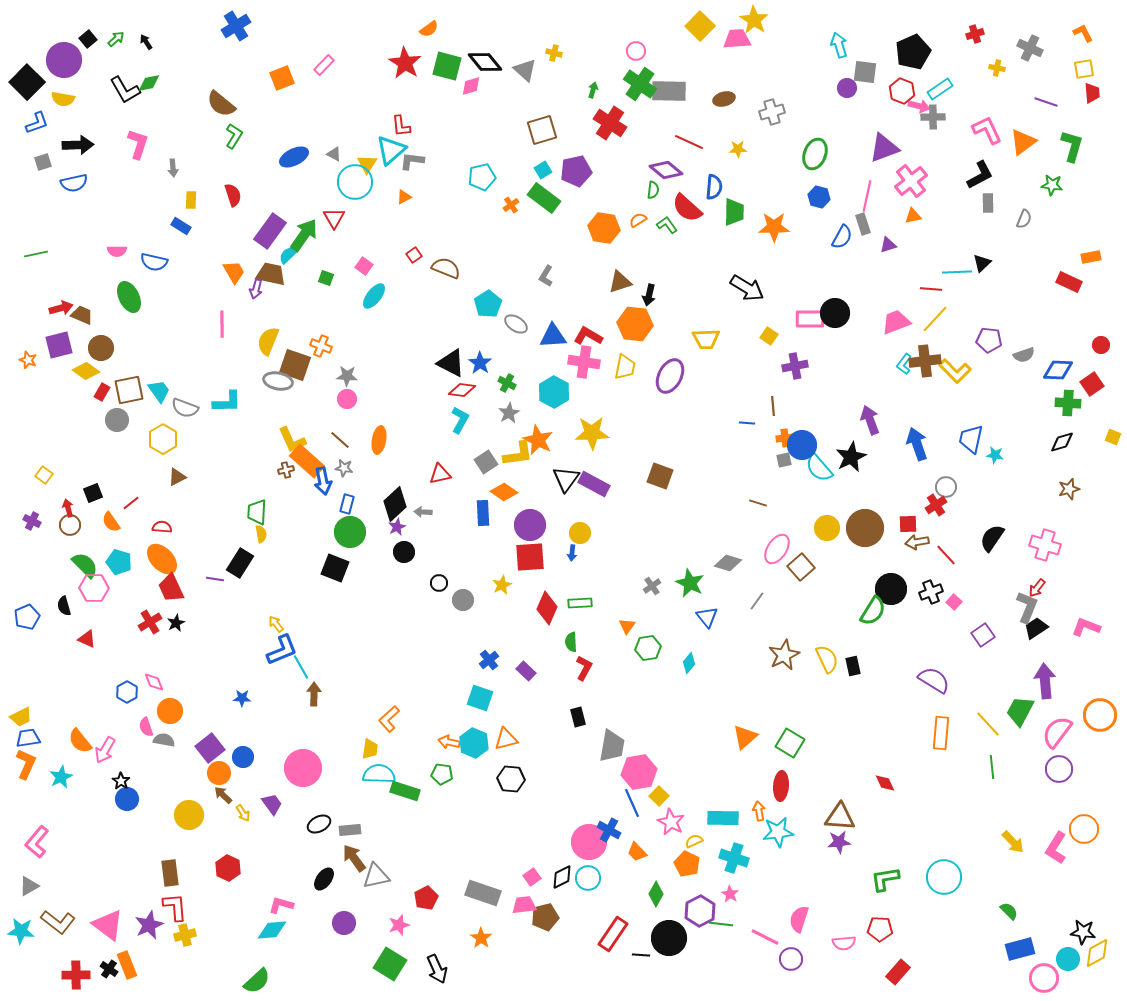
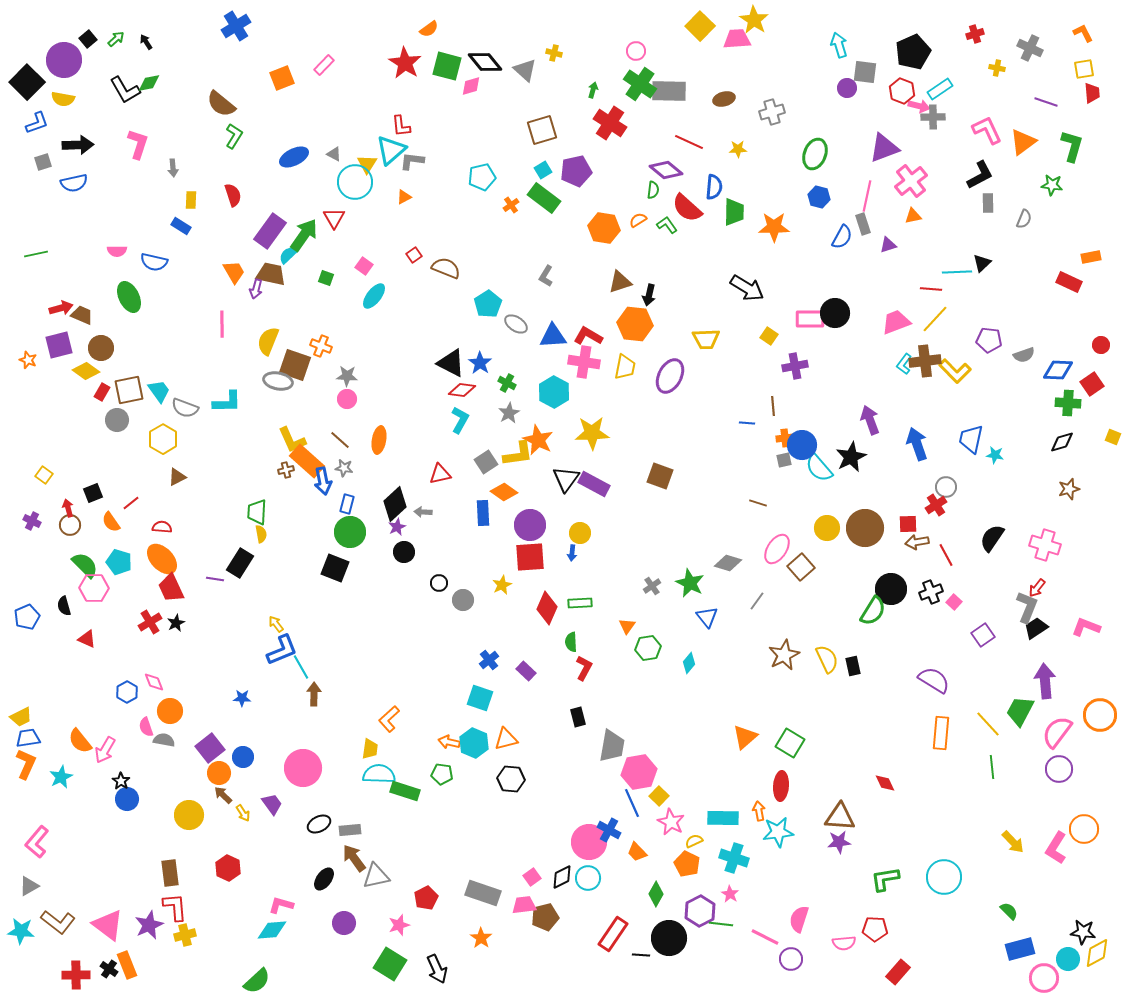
red line at (946, 555): rotated 15 degrees clockwise
red pentagon at (880, 929): moved 5 px left
